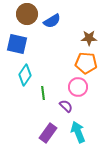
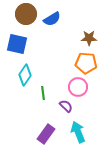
brown circle: moved 1 px left
blue semicircle: moved 2 px up
purple rectangle: moved 2 px left, 1 px down
